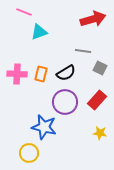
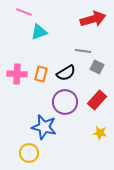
gray square: moved 3 px left, 1 px up
